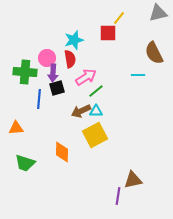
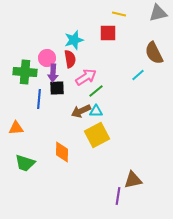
yellow line: moved 4 px up; rotated 64 degrees clockwise
cyan line: rotated 40 degrees counterclockwise
black square: rotated 14 degrees clockwise
yellow square: moved 2 px right
